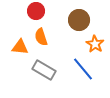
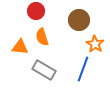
orange semicircle: moved 1 px right
blue line: rotated 60 degrees clockwise
